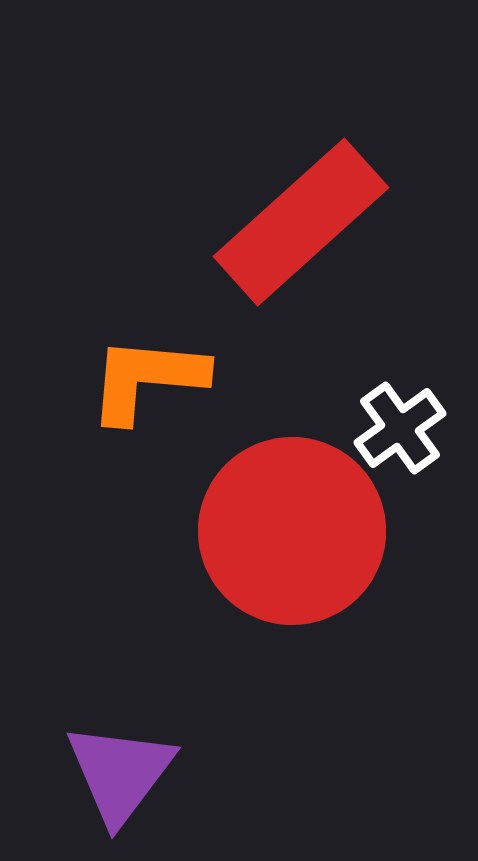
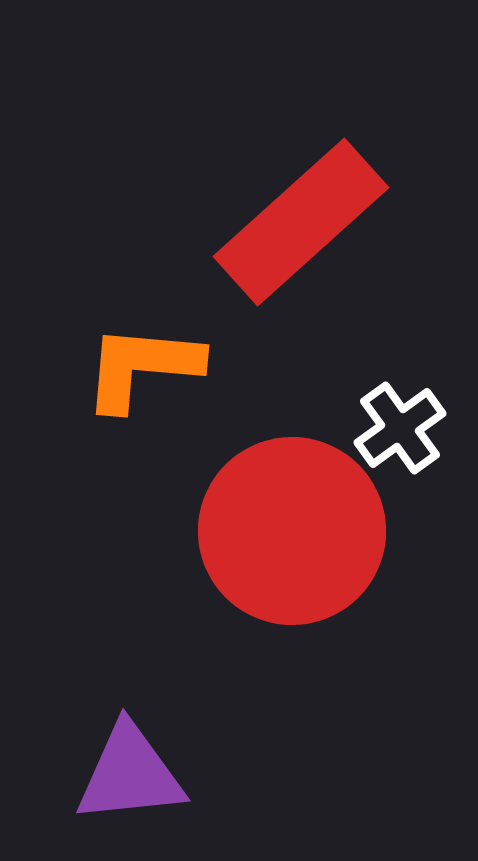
orange L-shape: moved 5 px left, 12 px up
purple triangle: moved 10 px right, 1 px down; rotated 47 degrees clockwise
